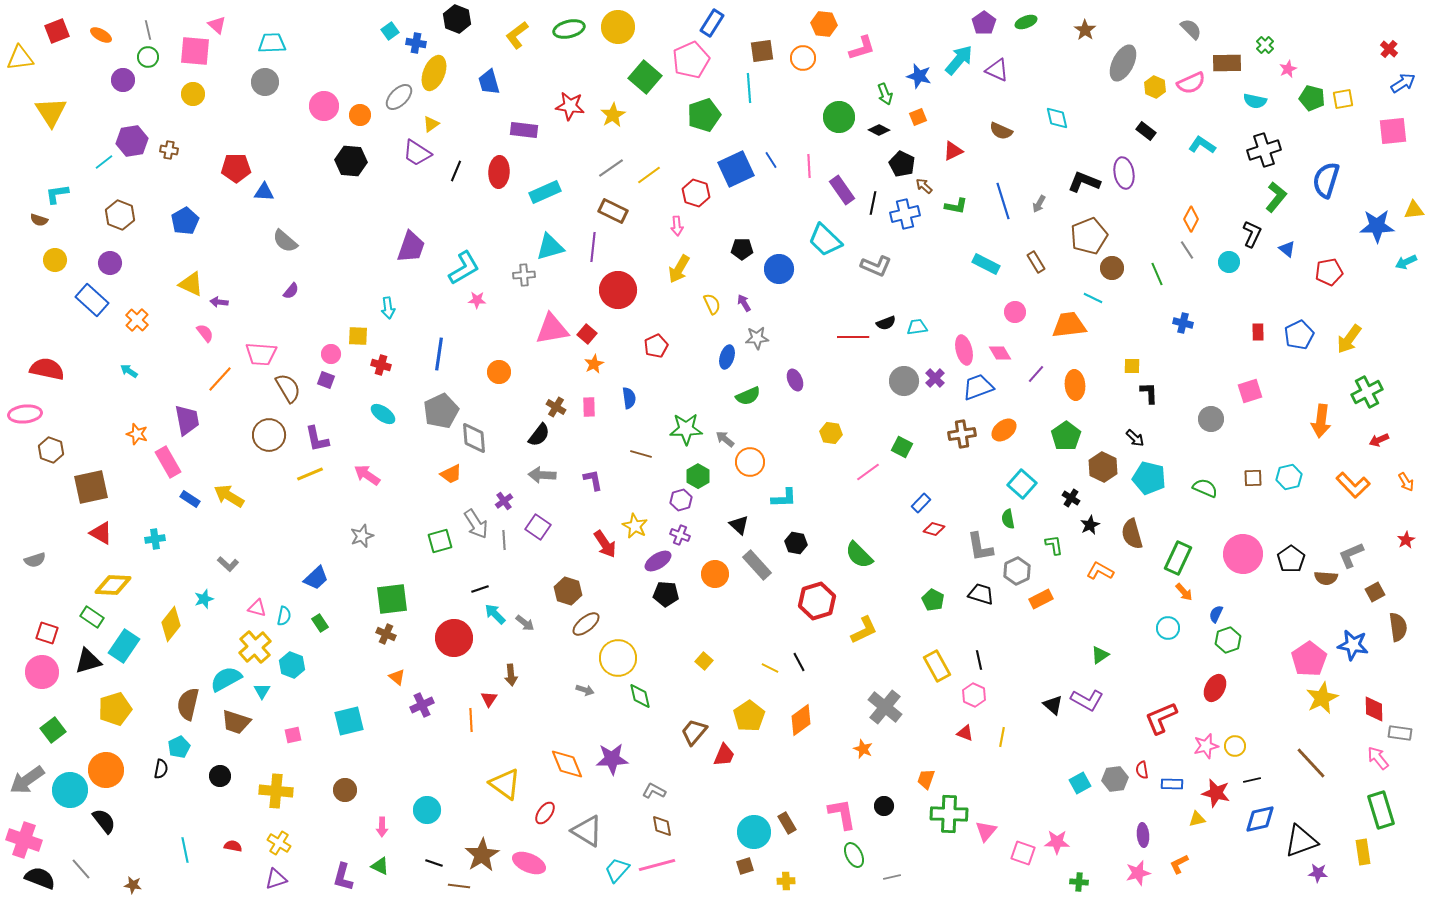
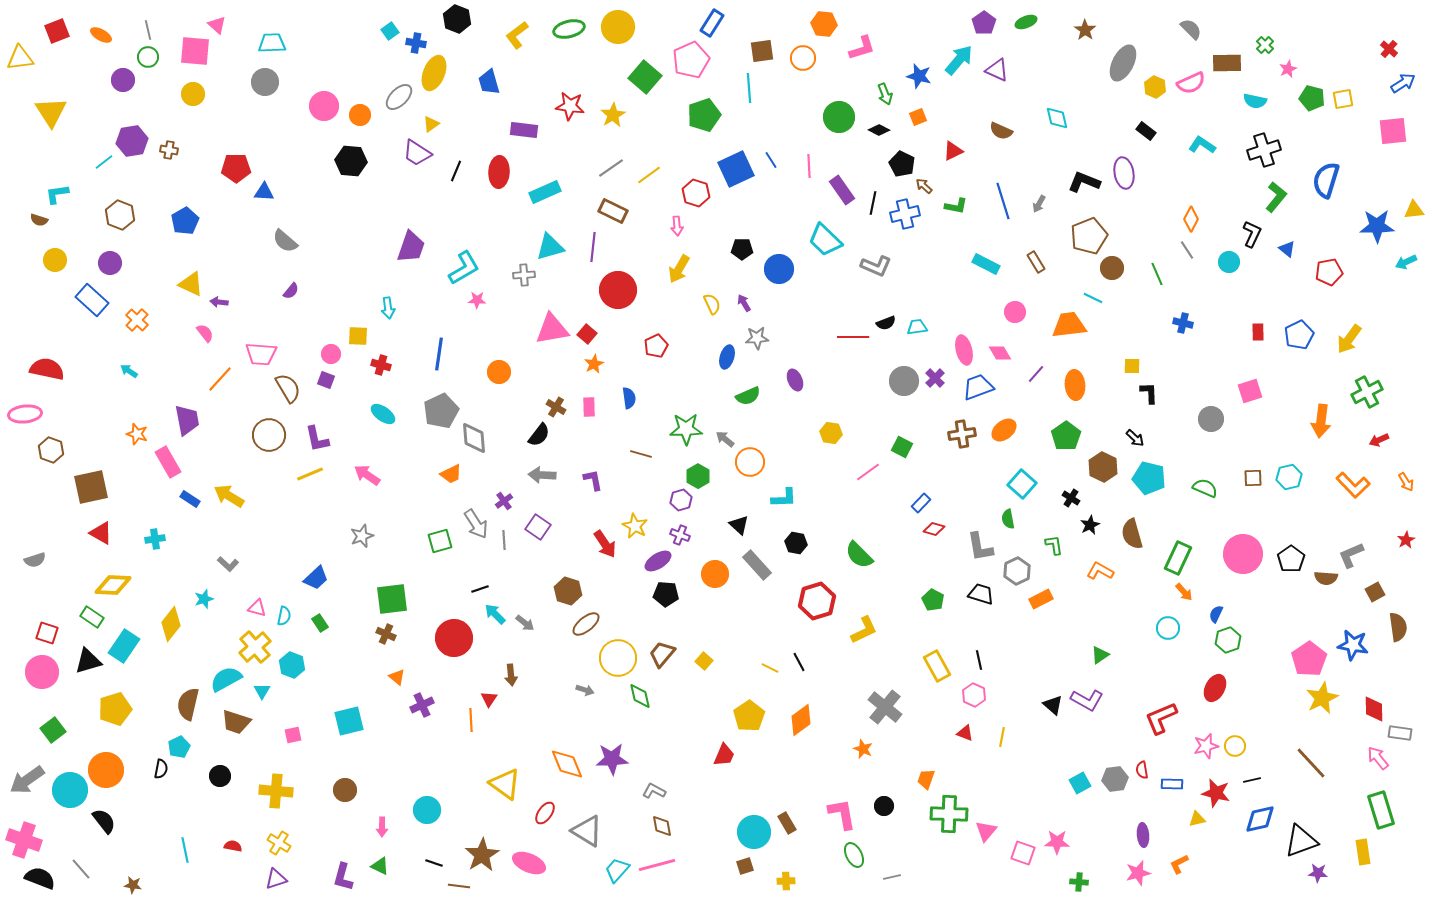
brown trapezoid at (694, 732): moved 32 px left, 78 px up
